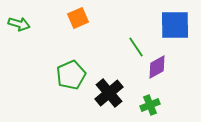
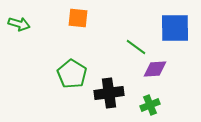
orange square: rotated 30 degrees clockwise
blue square: moved 3 px down
green line: rotated 20 degrees counterclockwise
purple diamond: moved 2 px left, 2 px down; rotated 25 degrees clockwise
green pentagon: moved 1 px right, 1 px up; rotated 16 degrees counterclockwise
black cross: rotated 32 degrees clockwise
